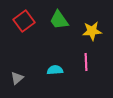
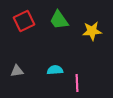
red square: rotated 10 degrees clockwise
pink line: moved 9 px left, 21 px down
gray triangle: moved 7 px up; rotated 32 degrees clockwise
